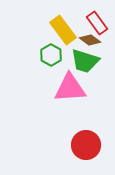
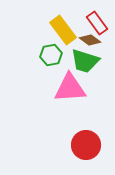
green hexagon: rotated 20 degrees clockwise
